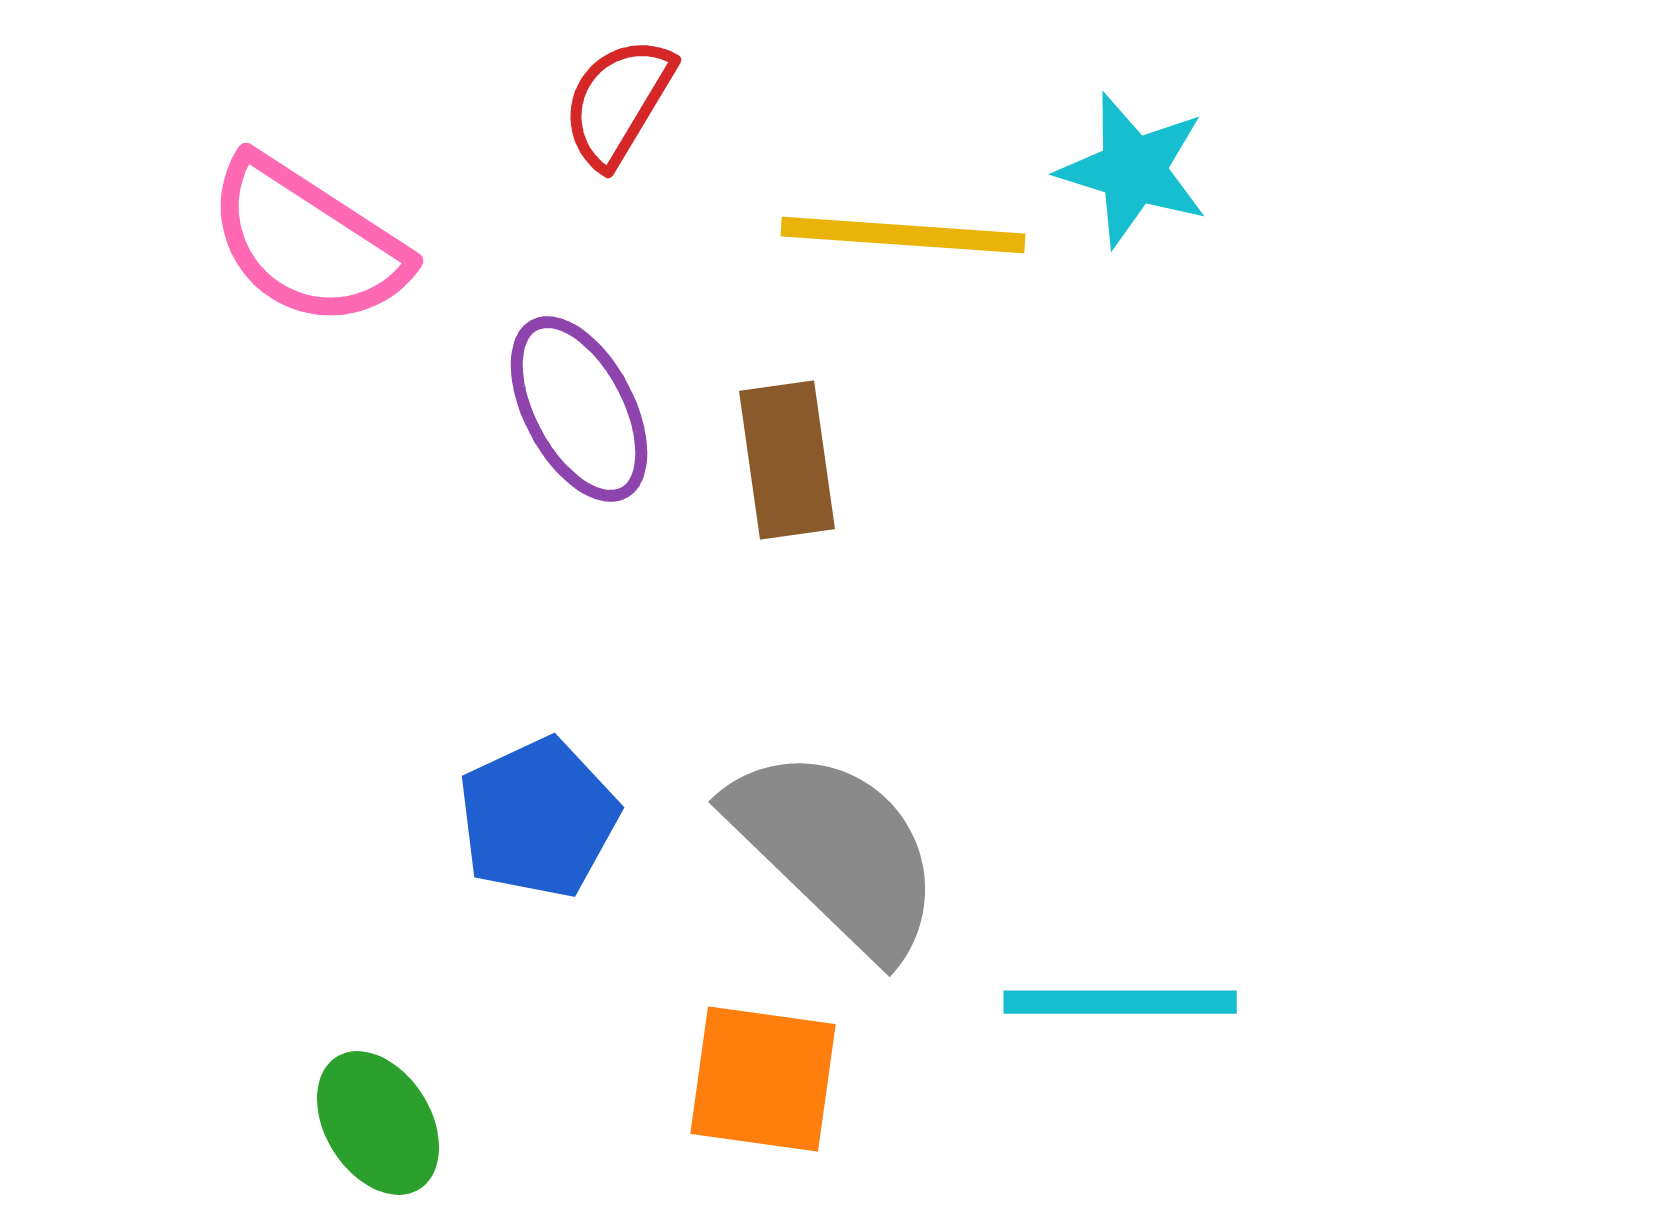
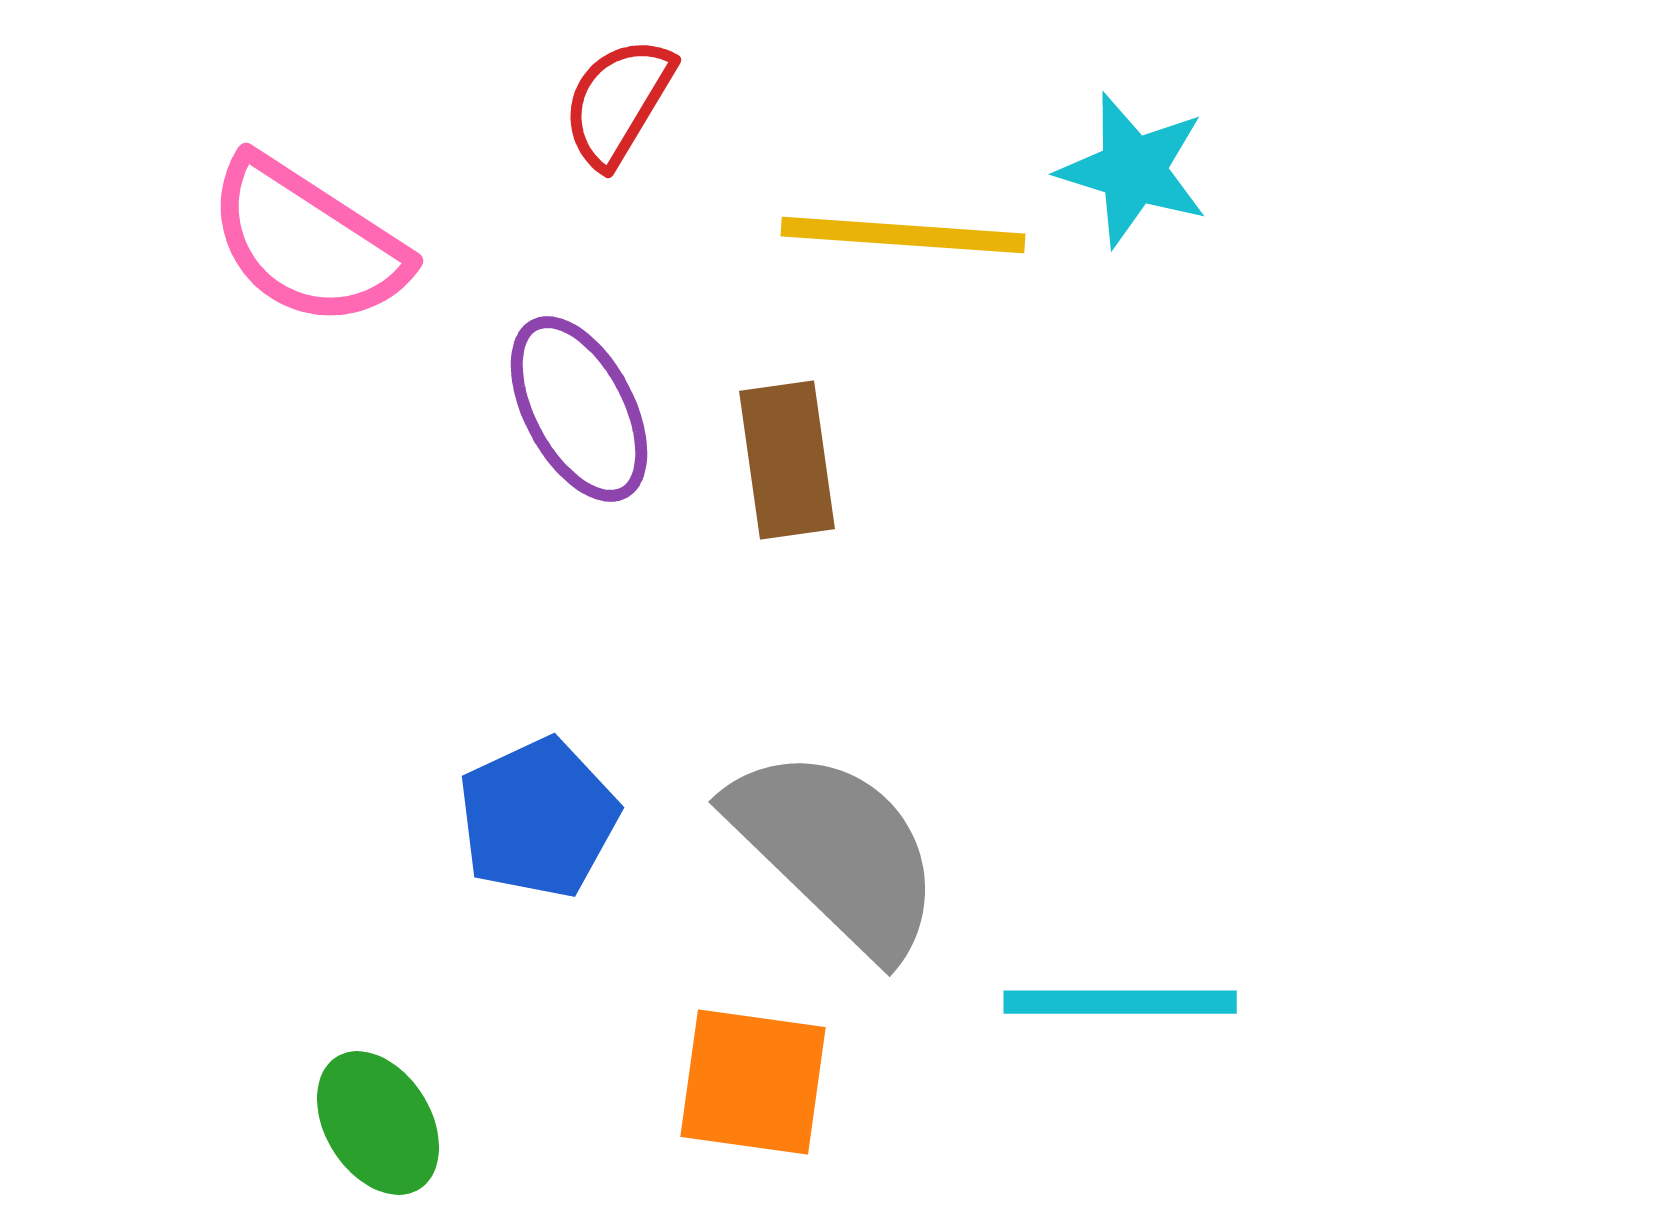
orange square: moved 10 px left, 3 px down
